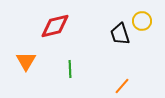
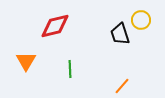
yellow circle: moved 1 px left, 1 px up
